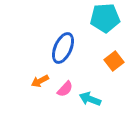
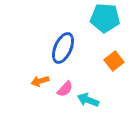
cyan pentagon: rotated 8 degrees clockwise
orange arrow: rotated 12 degrees clockwise
cyan arrow: moved 2 px left, 1 px down
